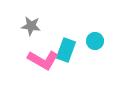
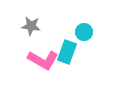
cyan circle: moved 11 px left, 9 px up
cyan rectangle: moved 1 px right, 2 px down
